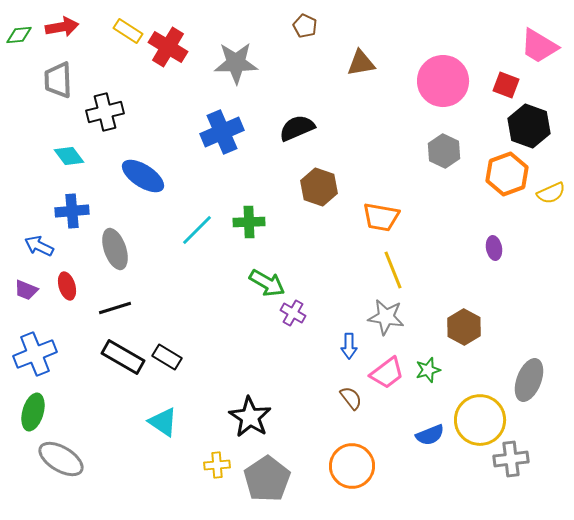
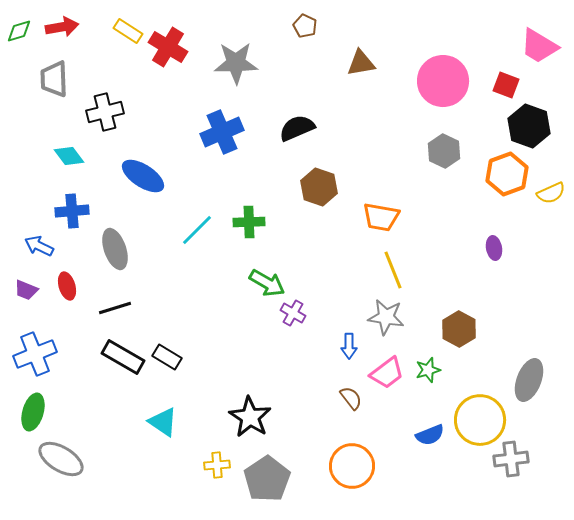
green diamond at (19, 35): moved 4 px up; rotated 12 degrees counterclockwise
gray trapezoid at (58, 80): moved 4 px left, 1 px up
brown hexagon at (464, 327): moved 5 px left, 2 px down
